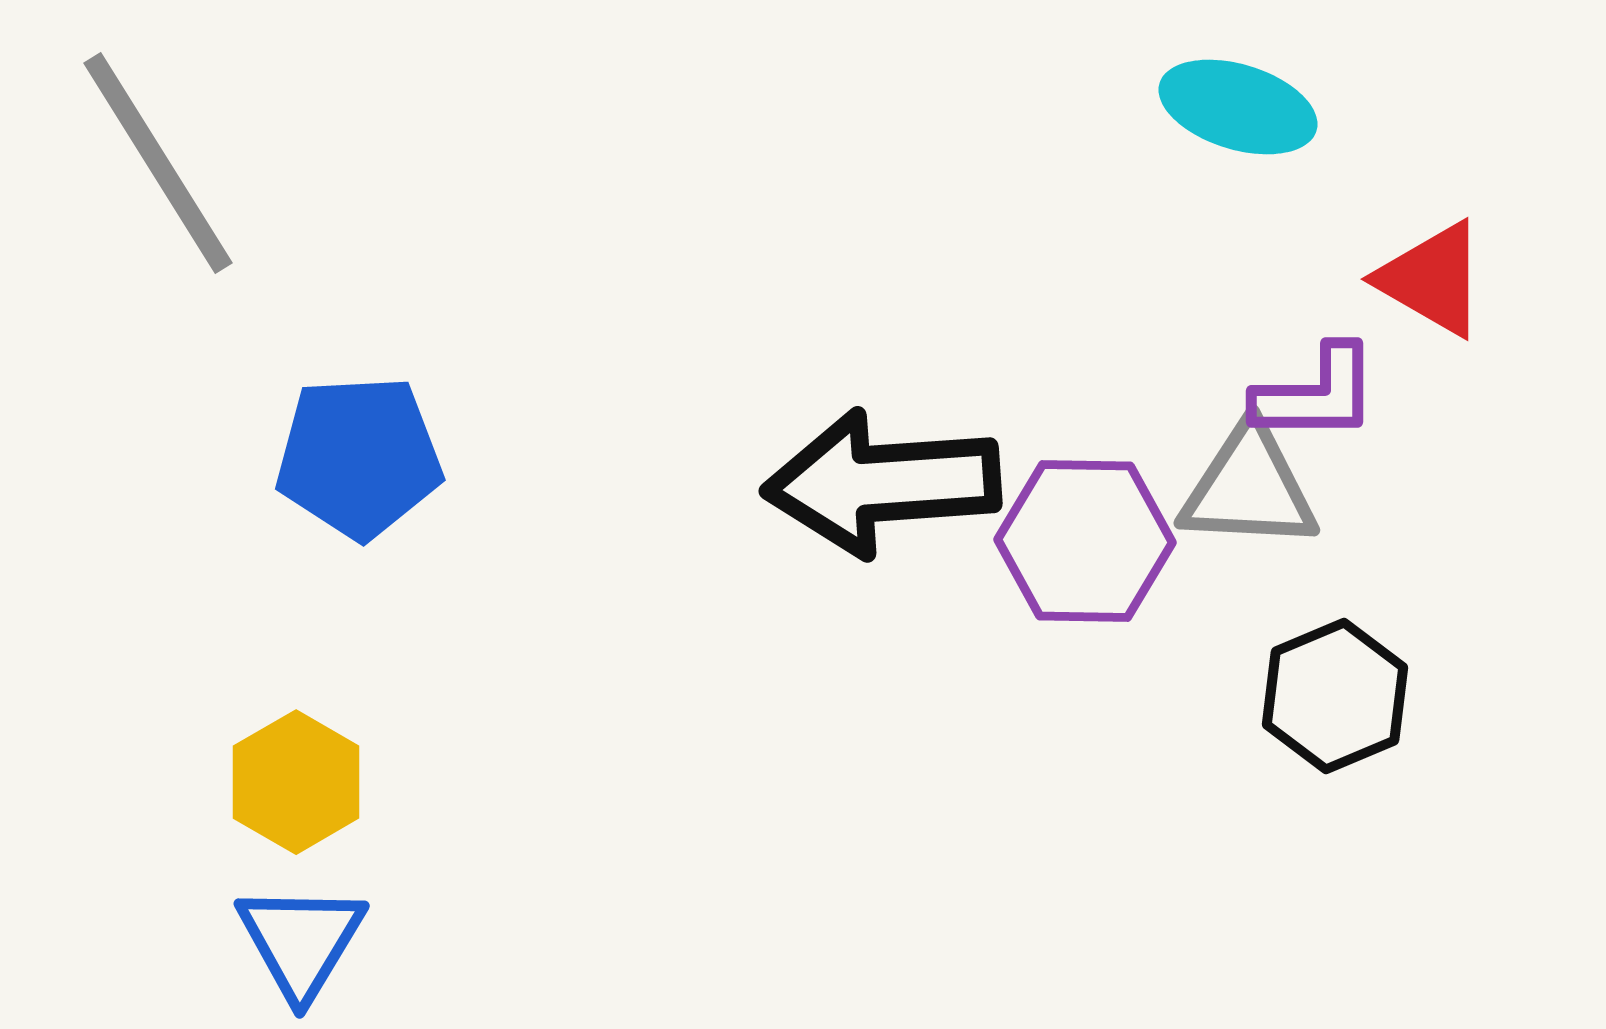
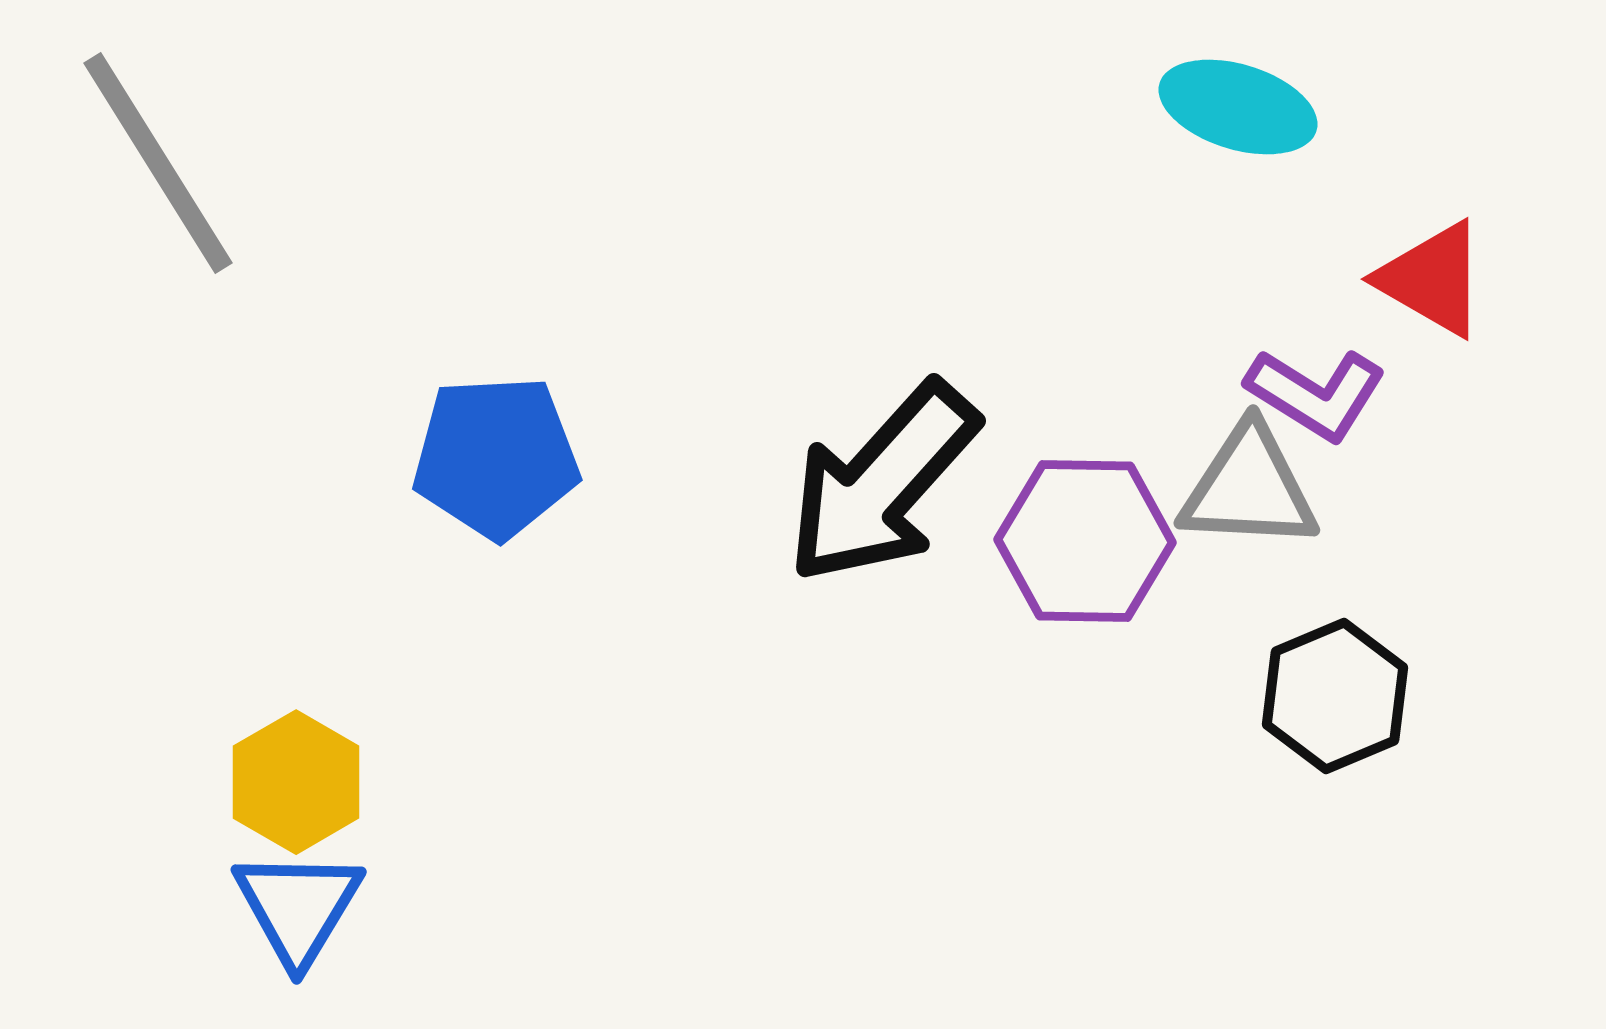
purple L-shape: rotated 32 degrees clockwise
blue pentagon: moved 137 px right
black arrow: rotated 44 degrees counterclockwise
blue triangle: moved 3 px left, 34 px up
